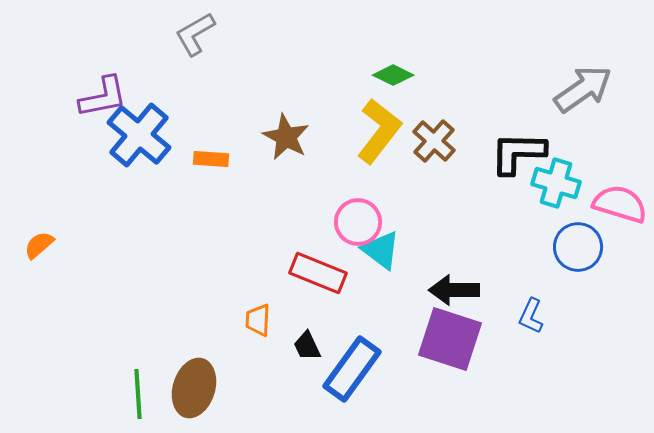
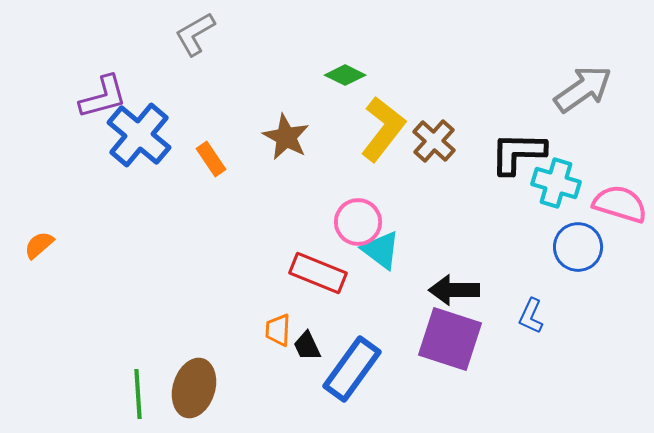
green diamond: moved 48 px left
purple L-shape: rotated 4 degrees counterclockwise
yellow L-shape: moved 4 px right, 2 px up
orange rectangle: rotated 52 degrees clockwise
orange trapezoid: moved 20 px right, 10 px down
